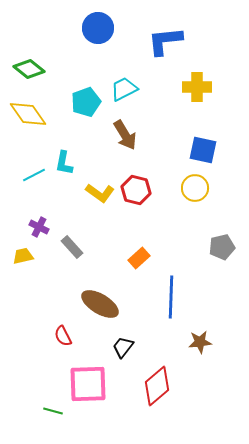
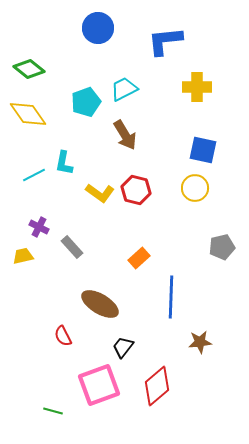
pink square: moved 11 px right, 1 px down; rotated 18 degrees counterclockwise
